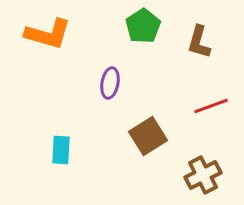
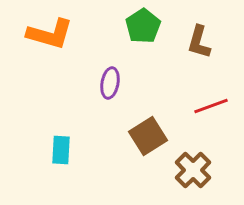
orange L-shape: moved 2 px right
brown cross: moved 10 px left, 5 px up; rotated 18 degrees counterclockwise
